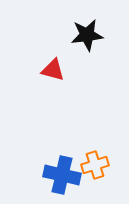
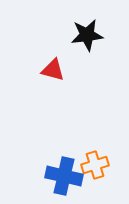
blue cross: moved 2 px right, 1 px down
